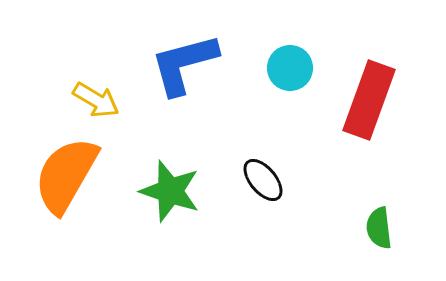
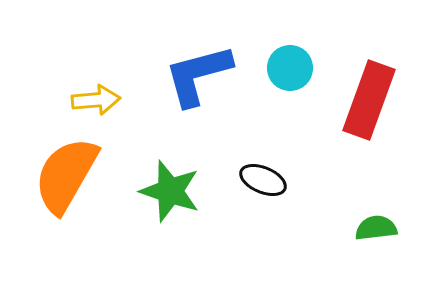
blue L-shape: moved 14 px right, 11 px down
yellow arrow: rotated 36 degrees counterclockwise
black ellipse: rotated 27 degrees counterclockwise
green semicircle: moved 3 px left; rotated 90 degrees clockwise
